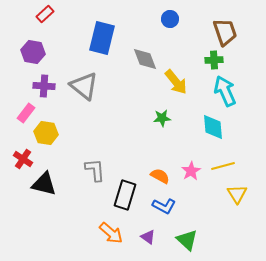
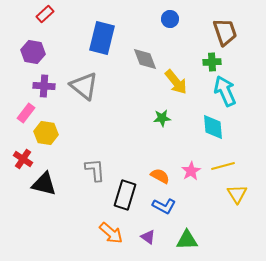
green cross: moved 2 px left, 2 px down
green triangle: rotated 45 degrees counterclockwise
